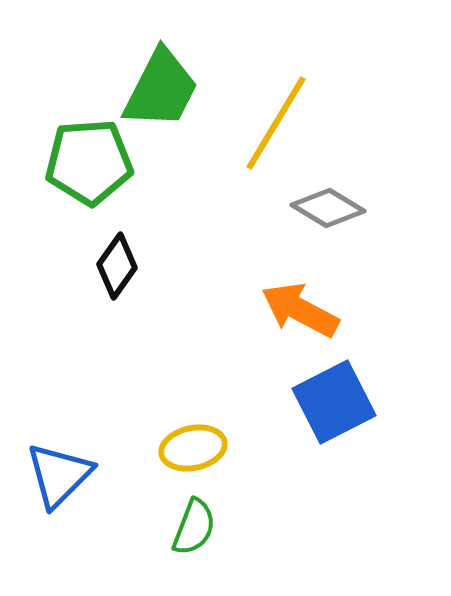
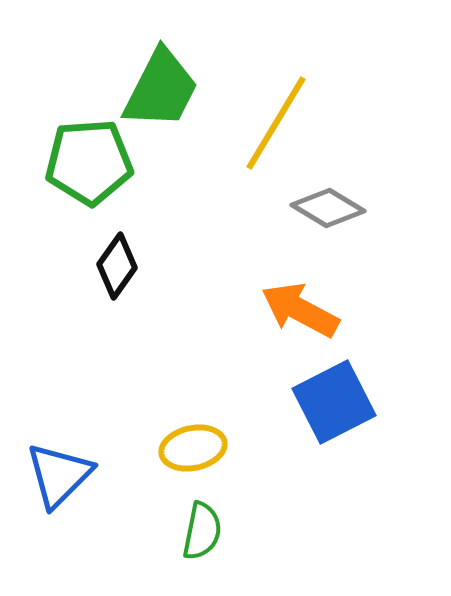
green semicircle: moved 8 px right, 4 px down; rotated 10 degrees counterclockwise
